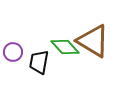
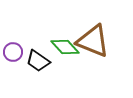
brown triangle: rotated 9 degrees counterclockwise
black trapezoid: moved 1 px left, 1 px up; rotated 65 degrees counterclockwise
